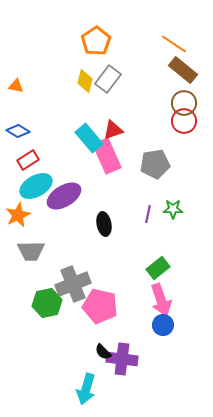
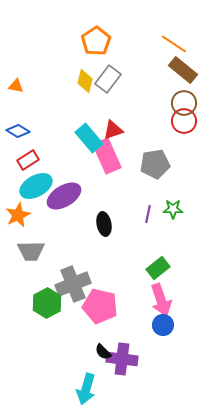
green hexagon: rotated 16 degrees counterclockwise
